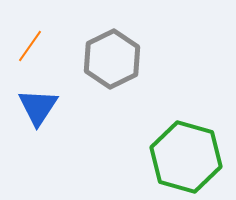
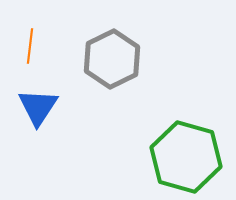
orange line: rotated 28 degrees counterclockwise
